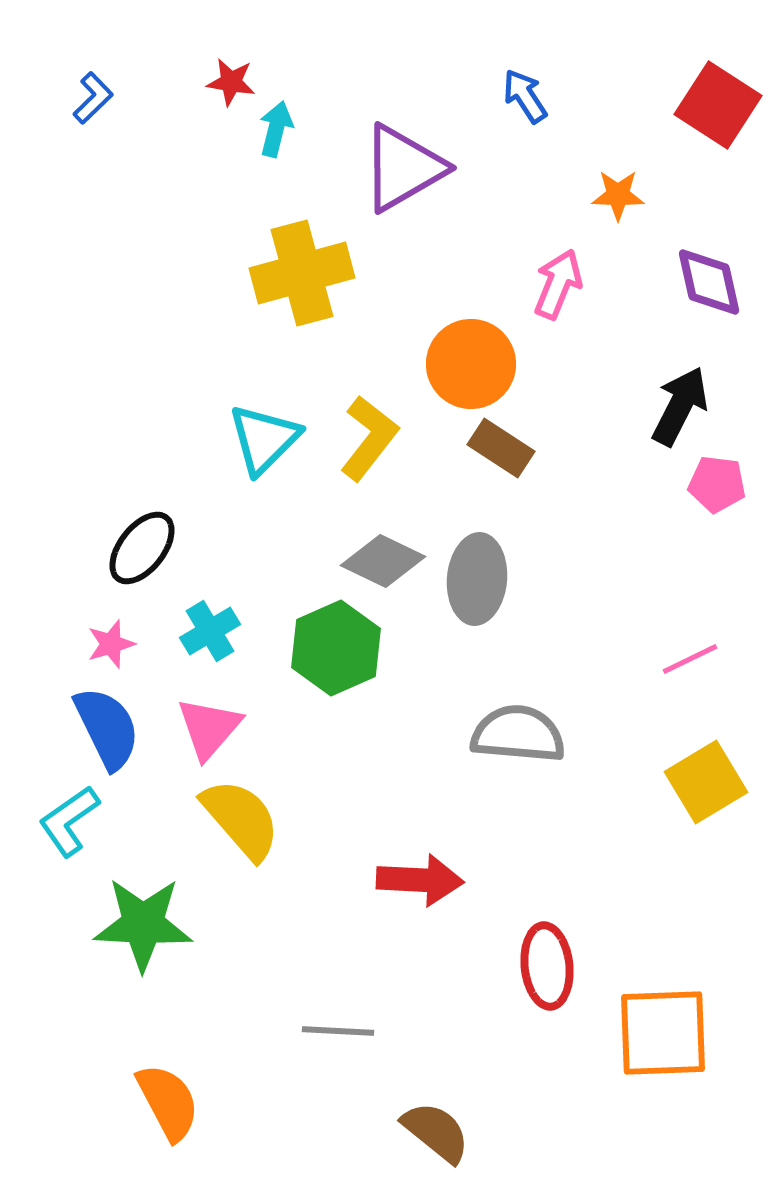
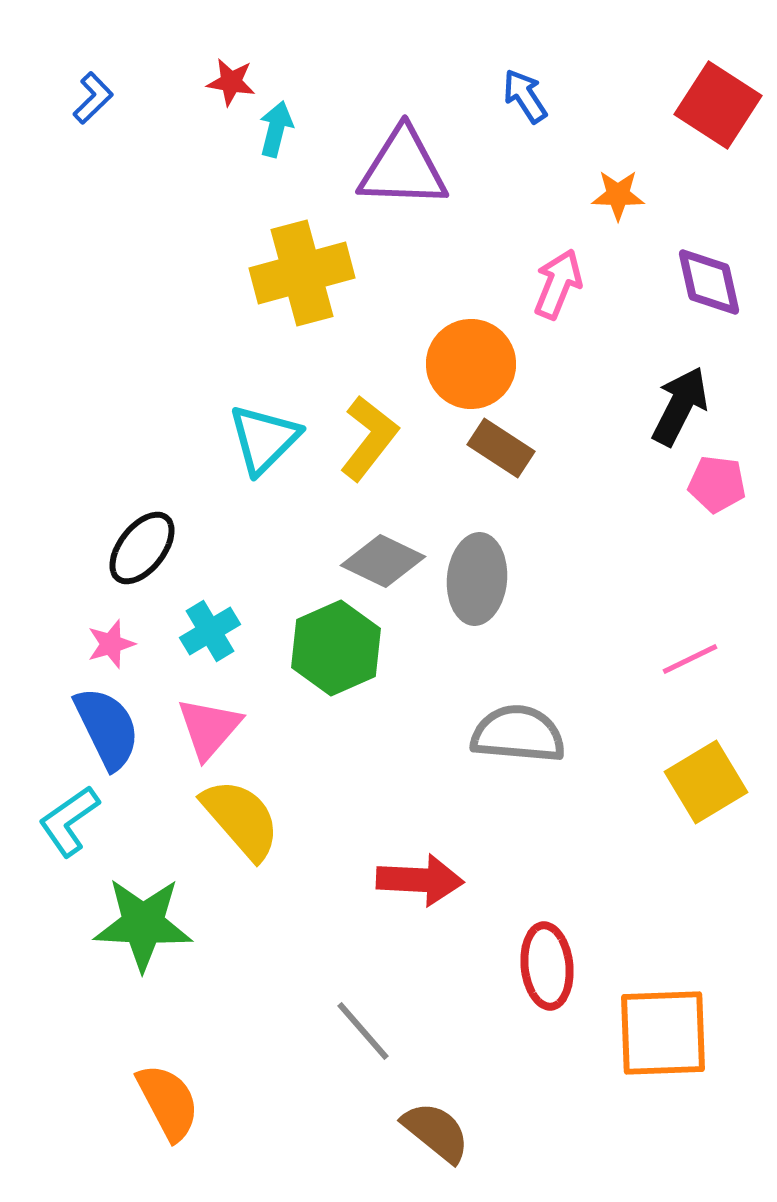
purple triangle: rotated 32 degrees clockwise
gray line: moved 25 px right; rotated 46 degrees clockwise
